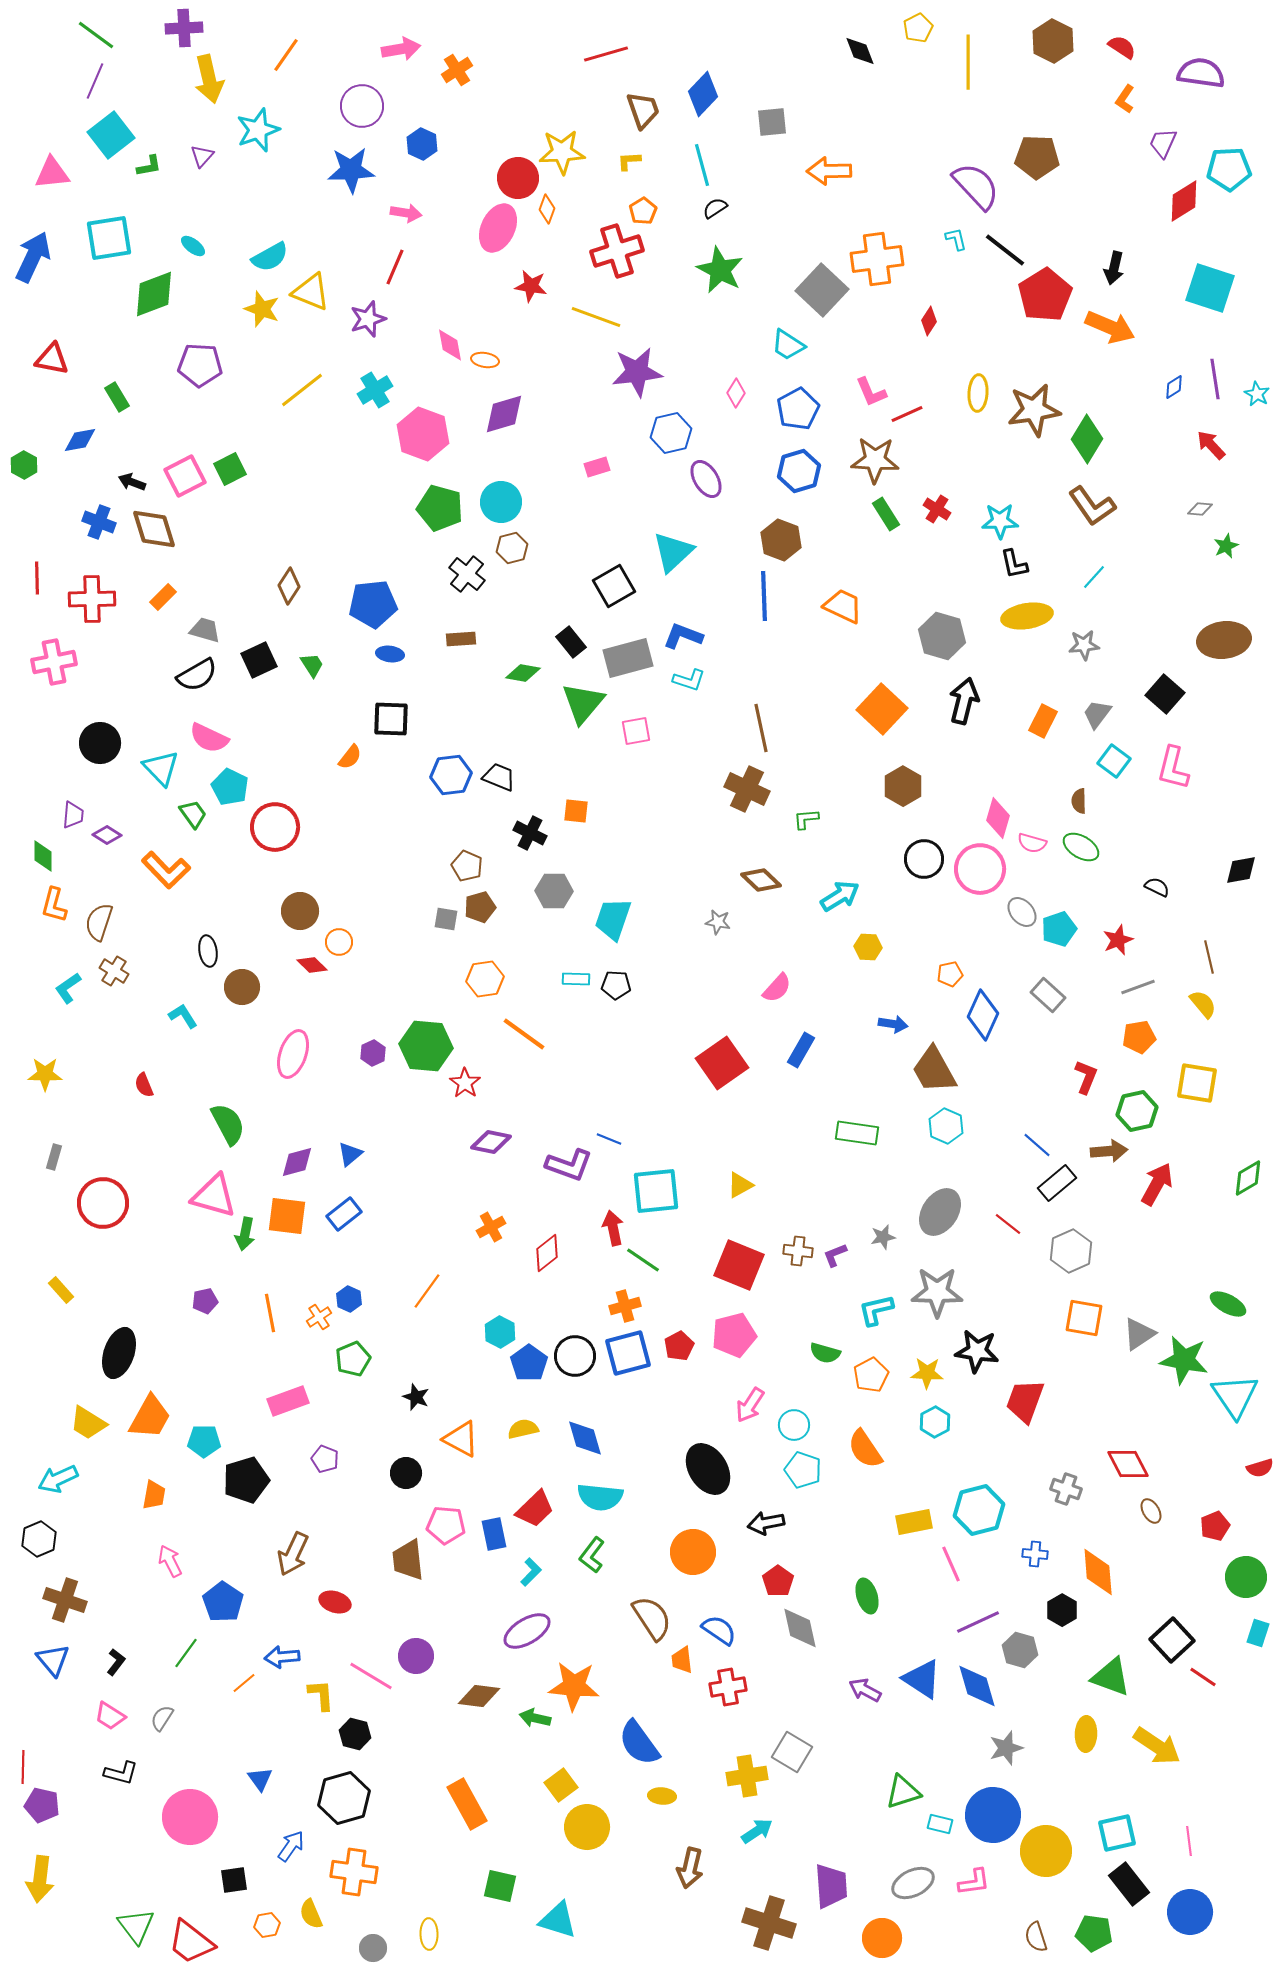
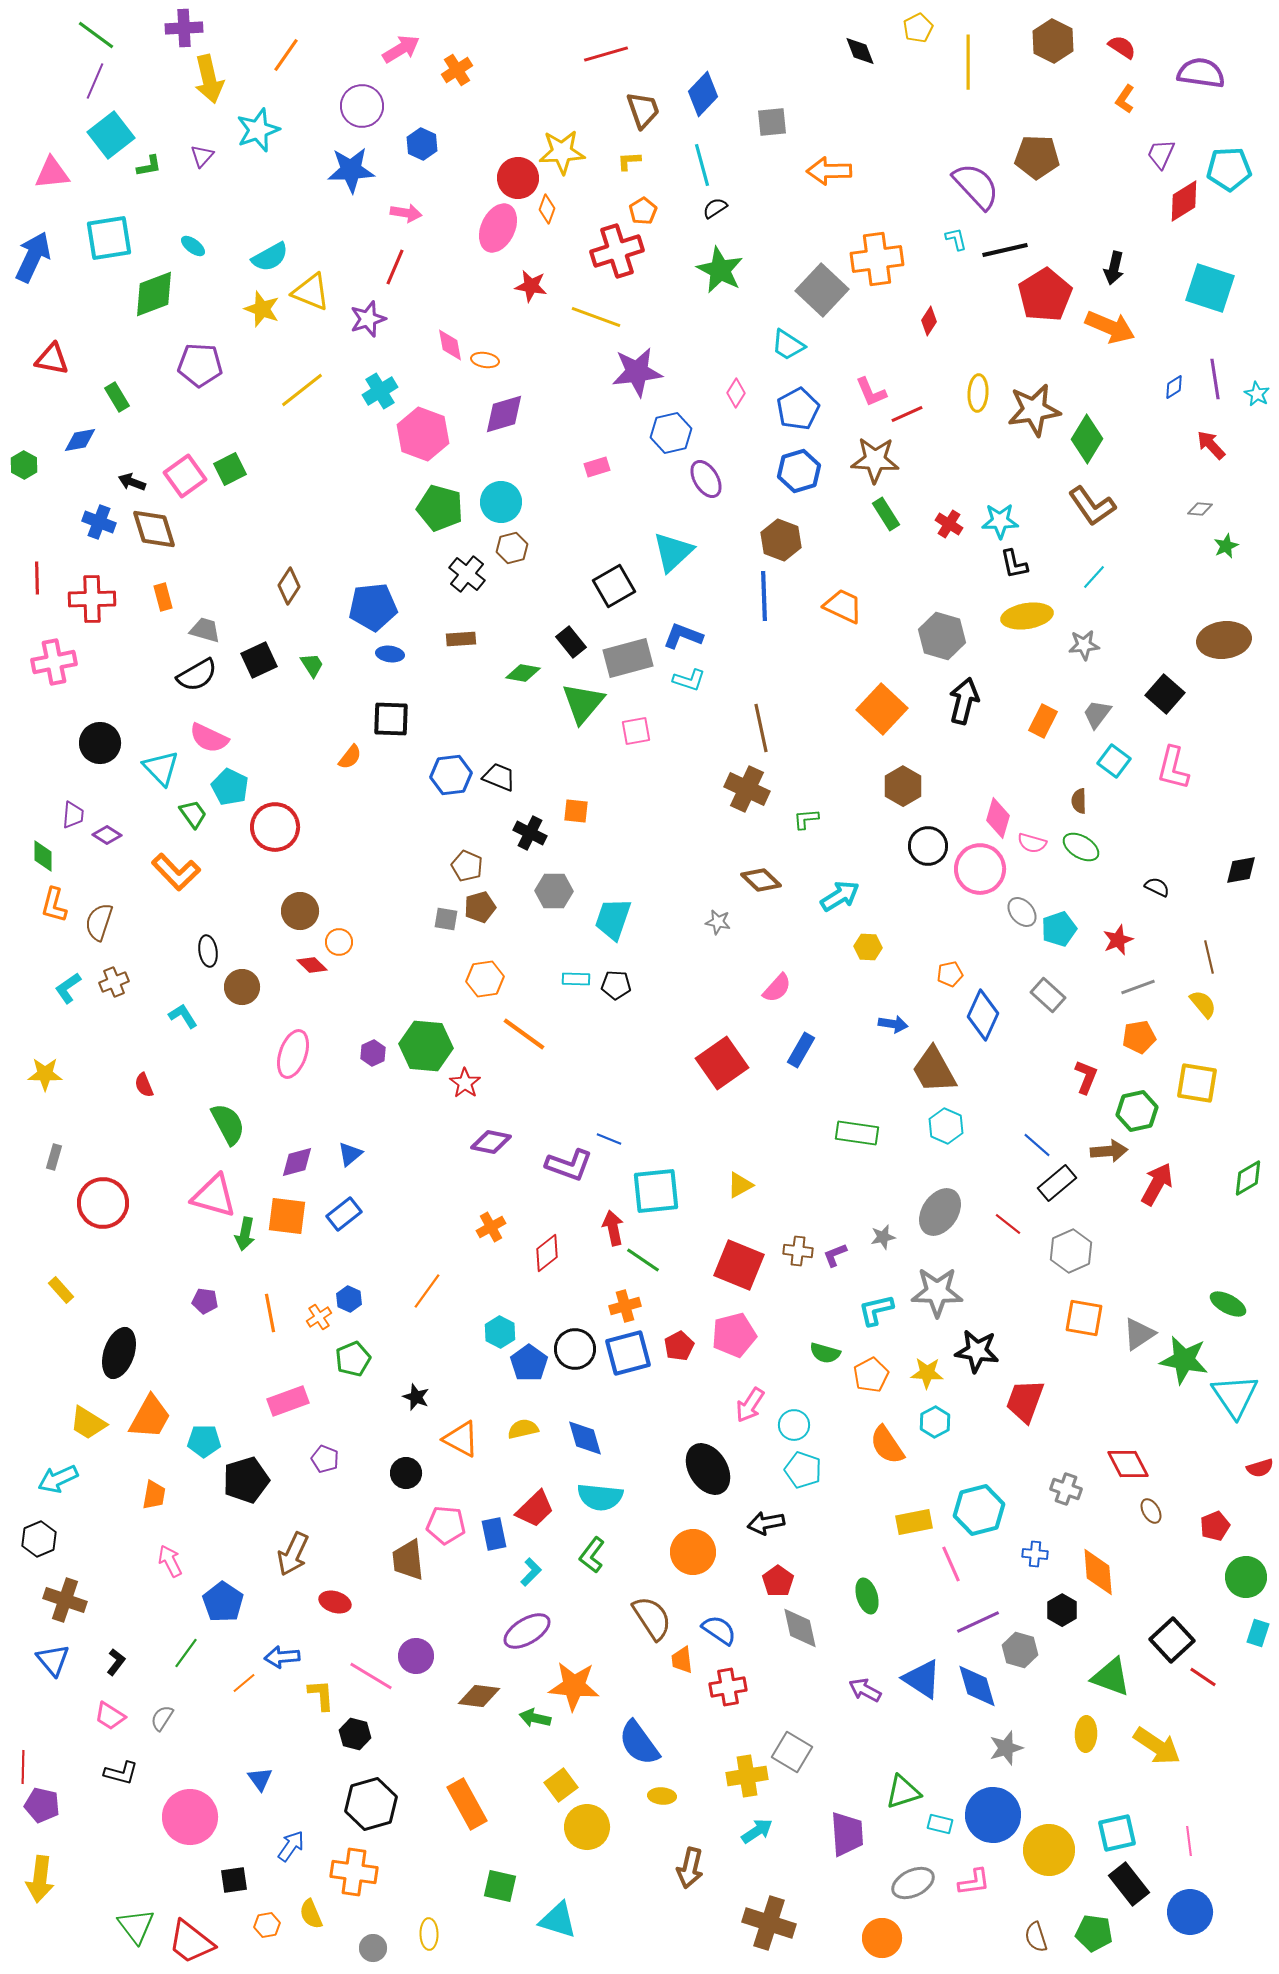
pink arrow at (401, 49): rotated 21 degrees counterclockwise
purple trapezoid at (1163, 143): moved 2 px left, 11 px down
black line at (1005, 250): rotated 51 degrees counterclockwise
cyan cross at (375, 390): moved 5 px right, 1 px down
pink square at (185, 476): rotated 9 degrees counterclockwise
red cross at (937, 509): moved 12 px right, 15 px down
orange rectangle at (163, 597): rotated 60 degrees counterclockwise
blue pentagon at (373, 604): moved 3 px down
black circle at (924, 859): moved 4 px right, 13 px up
orange L-shape at (166, 870): moved 10 px right, 2 px down
brown cross at (114, 971): moved 11 px down; rotated 36 degrees clockwise
purple pentagon at (205, 1301): rotated 20 degrees clockwise
black circle at (575, 1356): moved 7 px up
orange semicircle at (865, 1449): moved 22 px right, 4 px up
black hexagon at (344, 1798): moved 27 px right, 6 px down
yellow circle at (1046, 1851): moved 3 px right, 1 px up
purple trapezoid at (831, 1886): moved 16 px right, 52 px up
